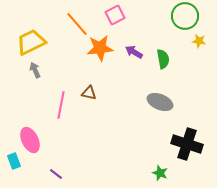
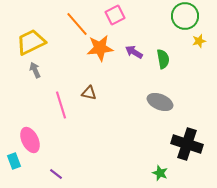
yellow star: rotated 24 degrees counterclockwise
pink line: rotated 28 degrees counterclockwise
